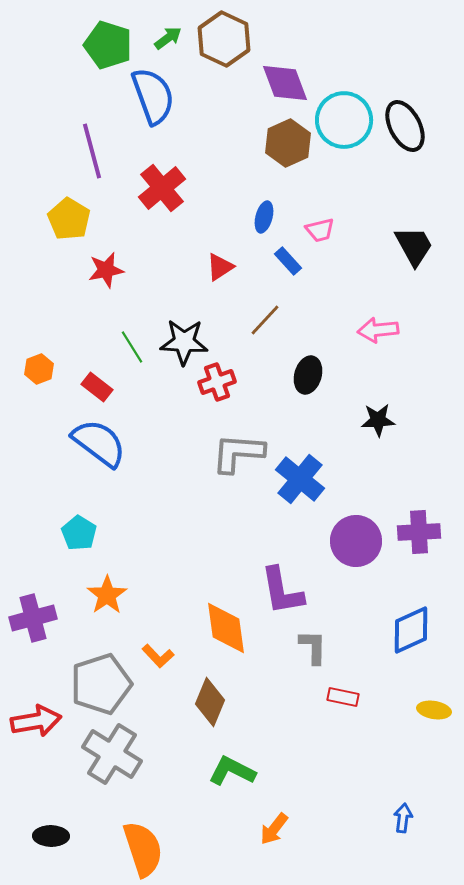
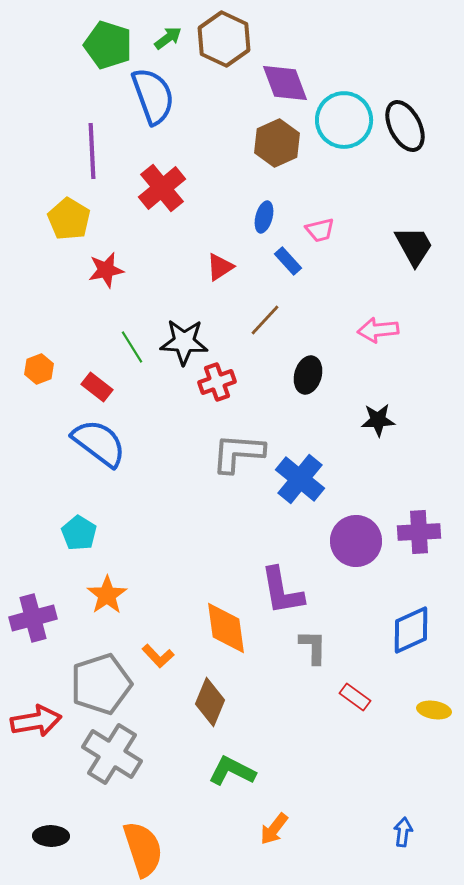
brown hexagon at (288, 143): moved 11 px left
purple line at (92, 151): rotated 12 degrees clockwise
red rectangle at (343, 697): moved 12 px right; rotated 24 degrees clockwise
blue arrow at (403, 818): moved 14 px down
